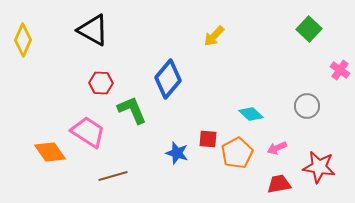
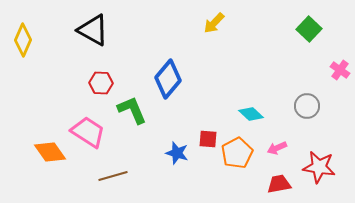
yellow arrow: moved 13 px up
